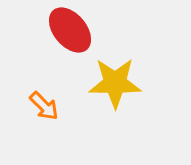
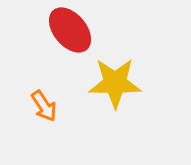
orange arrow: rotated 12 degrees clockwise
